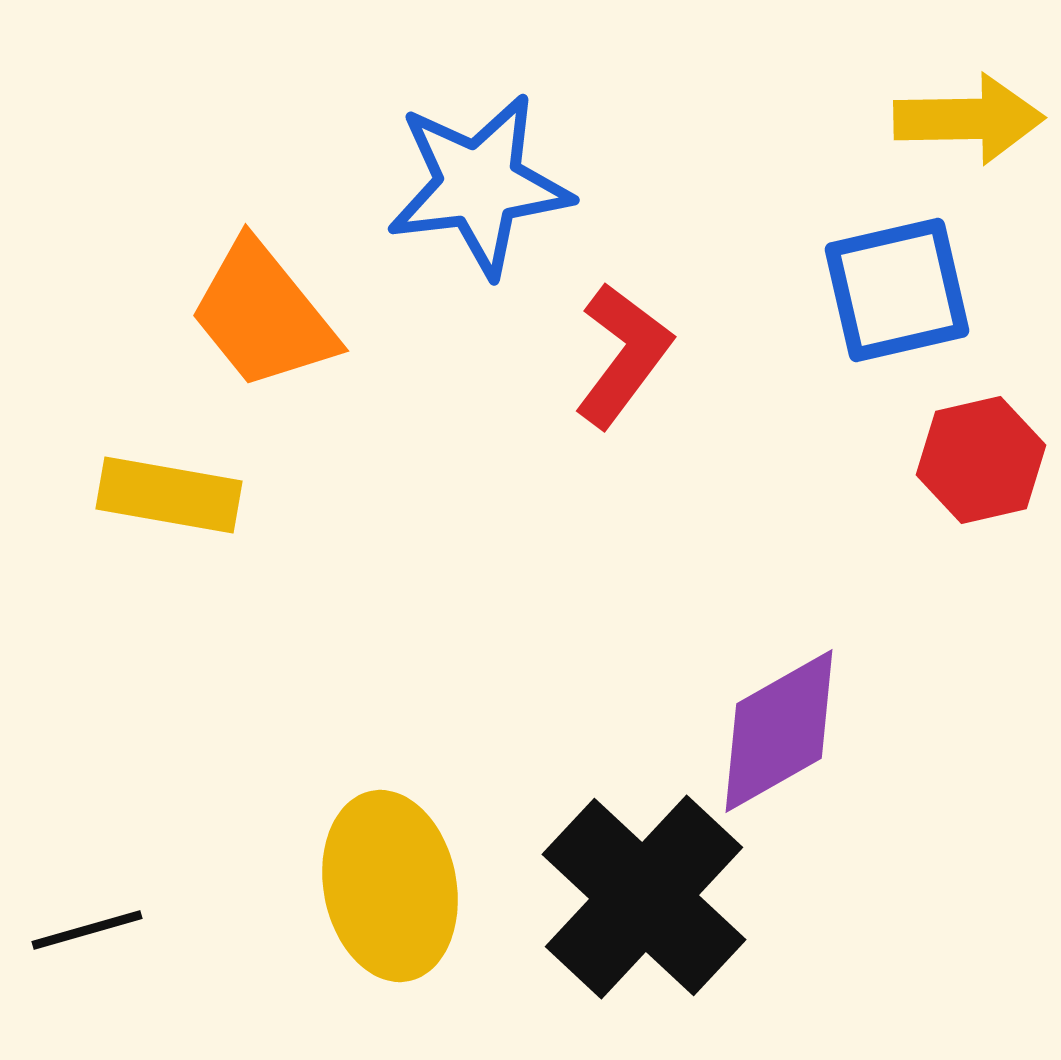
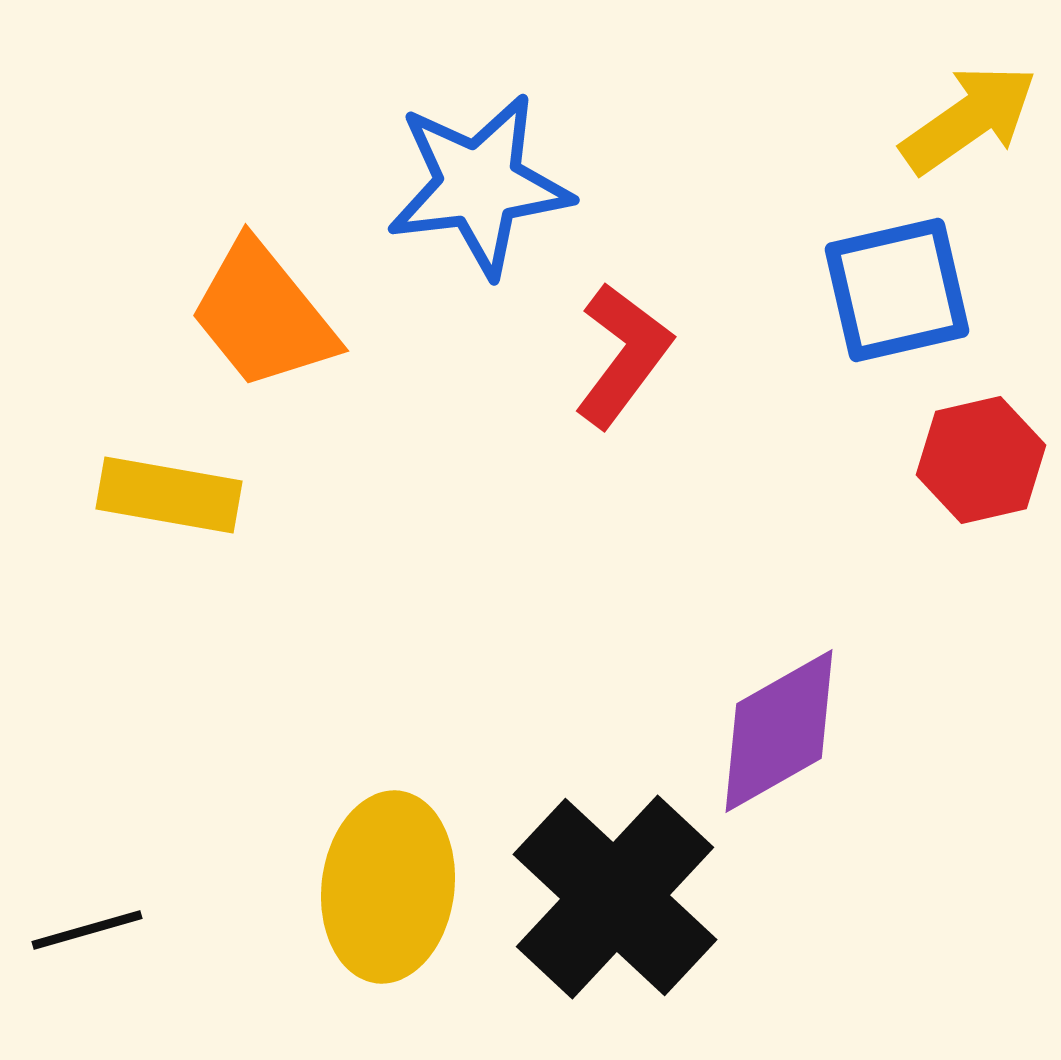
yellow arrow: rotated 34 degrees counterclockwise
yellow ellipse: moved 2 px left, 1 px down; rotated 18 degrees clockwise
black cross: moved 29 px left
